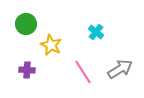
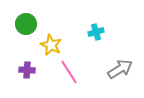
cyan cross: rotated 35 degrees clockwise
pink line: moved 14 px left
